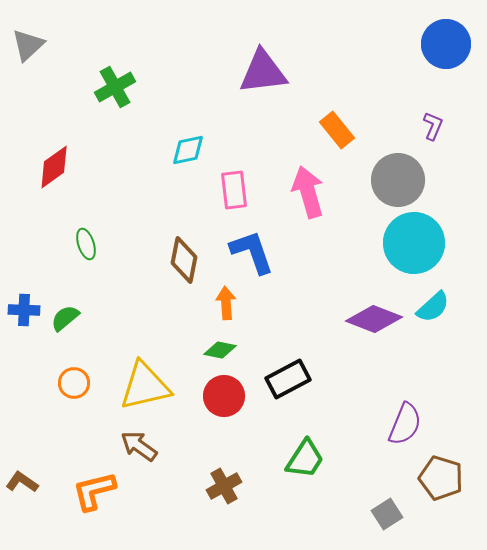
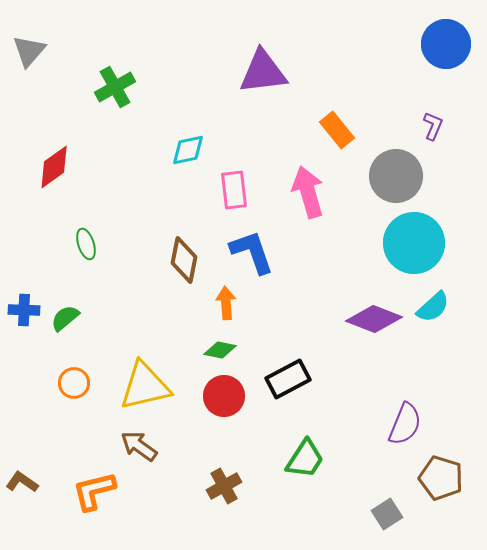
gray triangle: moved 1 px right, 6 px down; rotated 6 degrees counterclockwise
gray circle: moved 2 px left, 4 px up
